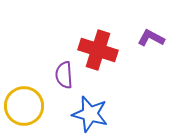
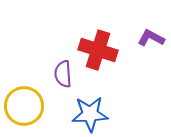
purple semicircle: moved 1 px left, 1 px up
blue star: rotated 18 degrees counterclockwise
